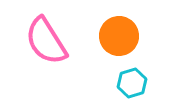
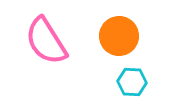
cyan hexagon: moved 1 px up; rotated 20 degrees clockwise
